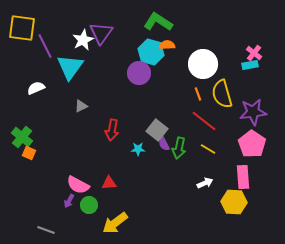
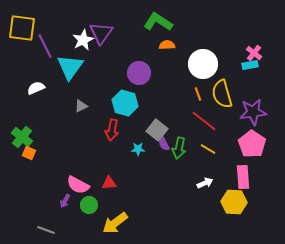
cyan hexagon: moved 26 px left, 51 px down
purple arrow: moved 4 px left
